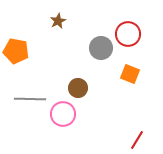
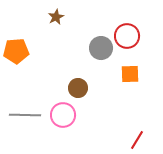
brown star: moved 2 px left, 4 px up
red circle: moved 1 px left, 2 px down
orange pentagon: rotated 15 degrees counterclockwise
orange square: rotated 24 degrees counterclockwise
gray line: moved 5 px left, 16 px down
pink circle: moved 1 px down
